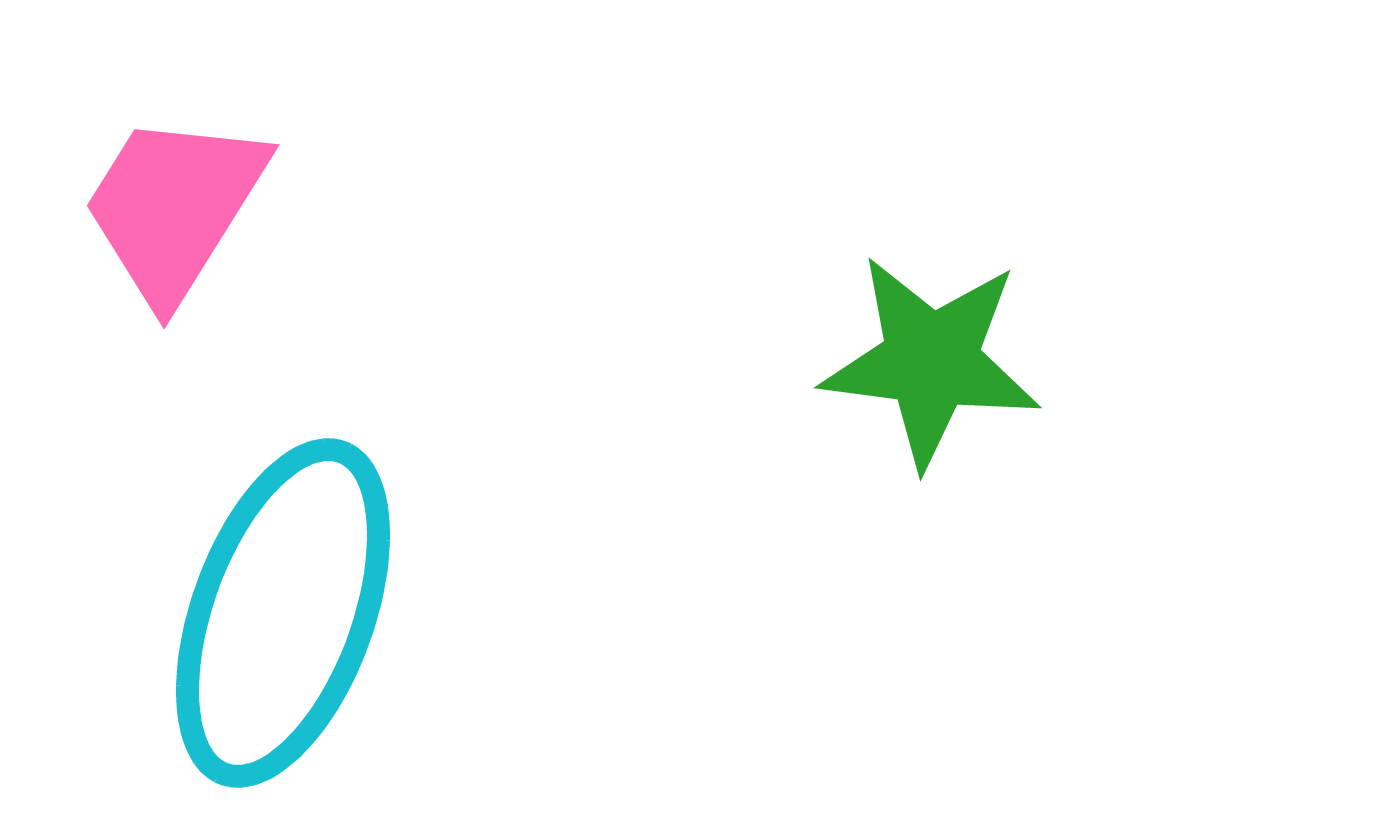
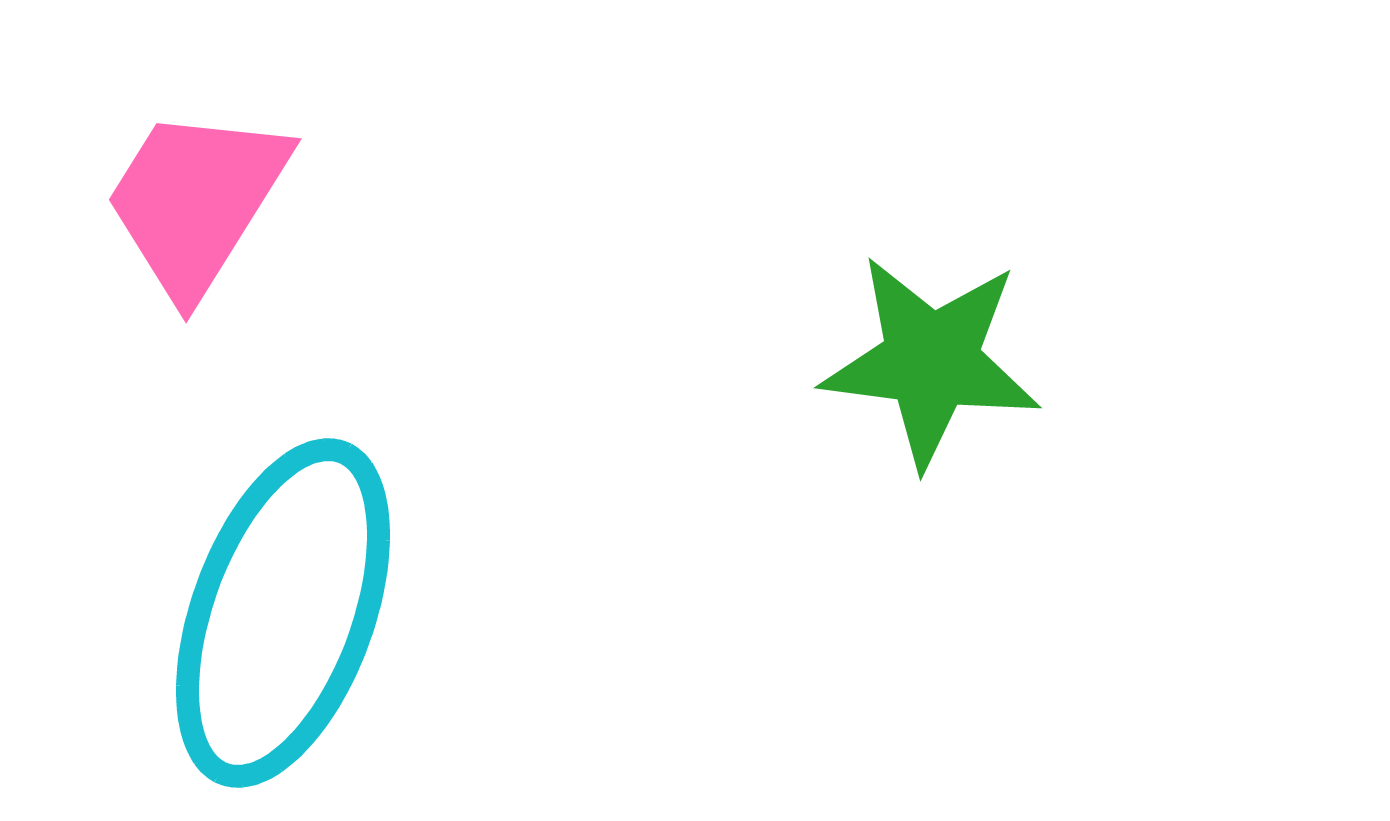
pink trapezoid: moved 22 px right, 6 px up
